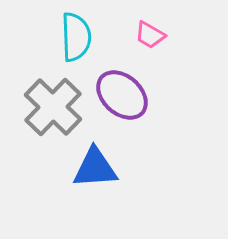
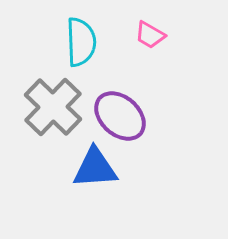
cyan semicircle: moved 5 px right, 5 px down
purple ellipse: moved 2 px left, 21 px down
